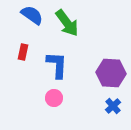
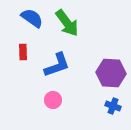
blue semicircle: moved 3 px down
red rectangle: rotated 14 degrees counterclockwise
blue L-shape: rotated 68 degrees clockwise
pink circle: moved 1 px left, 2 px down
blue cross: rotated 28 degrees counterclockwise
